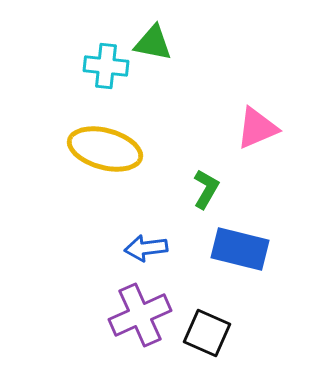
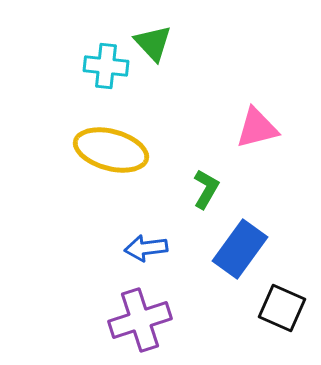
green triangle: rotated 36 degrees clockwise
pink triangle: rotated 9 degrees clockwise
yellow ellipse: moved 6 px right, 1 px down
blue rectangle: rotated 68 degrees counterclockwise
purple cross: moved 5 px down; rotated 6 degrees clockwise
black square: moved 75 px right, 25 px up
